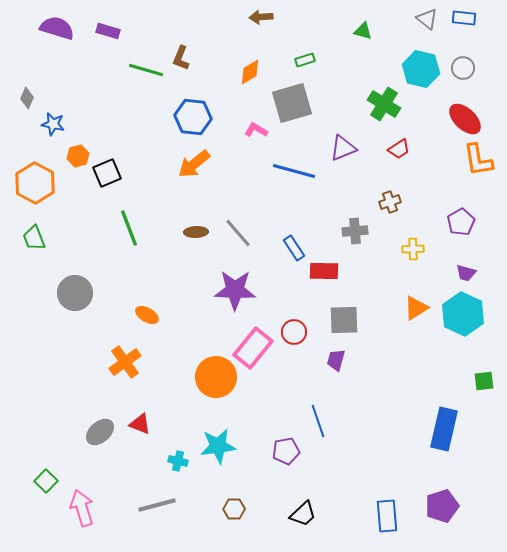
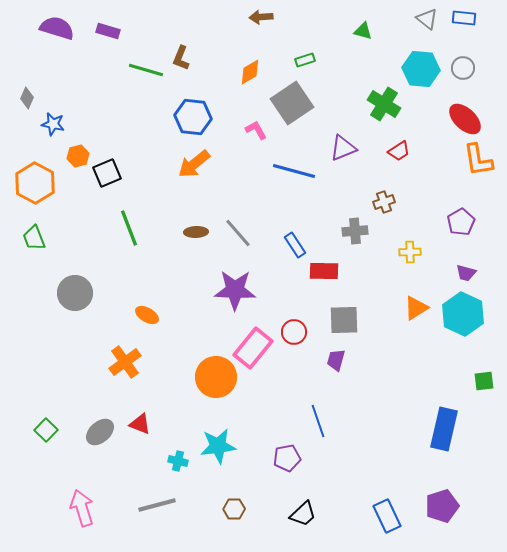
cyan hexagon at (421, 69): rotated 9 degrees counterclockwise
gray square at (292, 103): rotated 18 degrees counterclockwise
pink L-shape at (256, 130): rotated 30 degrees clockwise
red trapezoid at (399, 149): moved 2 px down
brown cross at (390, 202): moved 6 px left
blue rectangle at (294, 248): moved 1 px right, 3 px up
yellow cross at (413, 249): moved 3 px left, 3 px down
purple pentagon at (286, 451): moved 1 px right, 7 px down
green square at (46, 481): moved 51 px up
blue rectangle at (387, 516): rotated 20 degrees counterclockwise
